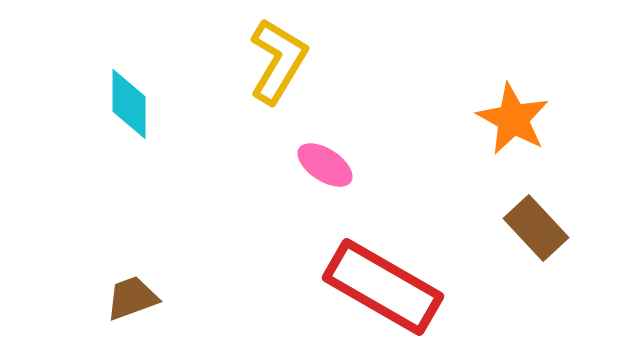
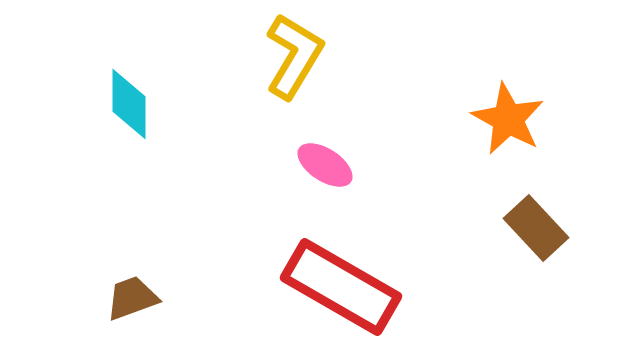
yellow L-shape: moved 16 px right, 5 px up
orange star: moved 5 px left
red rectangle: moved 42 px left
